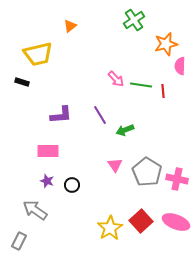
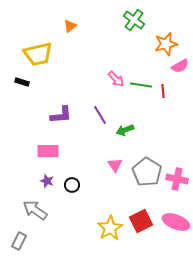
green cross: rotated 20 degrees counterclockwise
pink semicircle: rotated 120 degrees counterclockwise
red square: rotated 15 degrees clockwise
